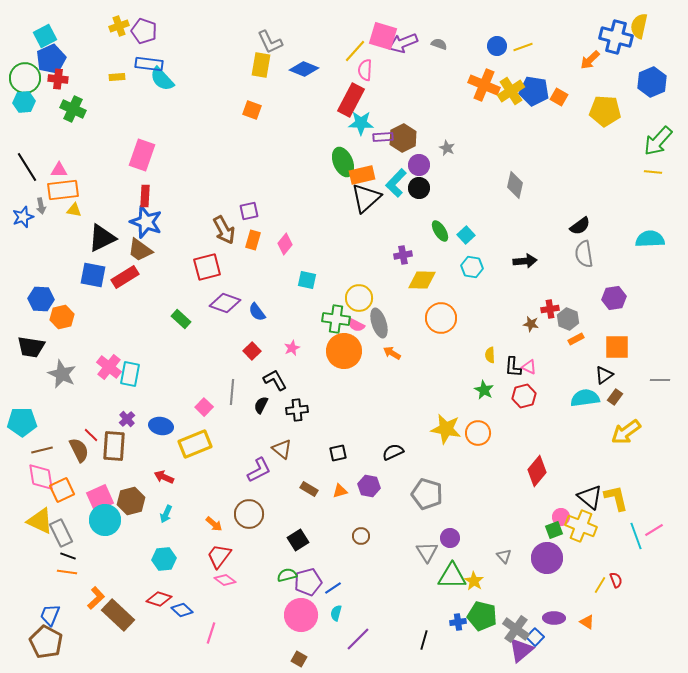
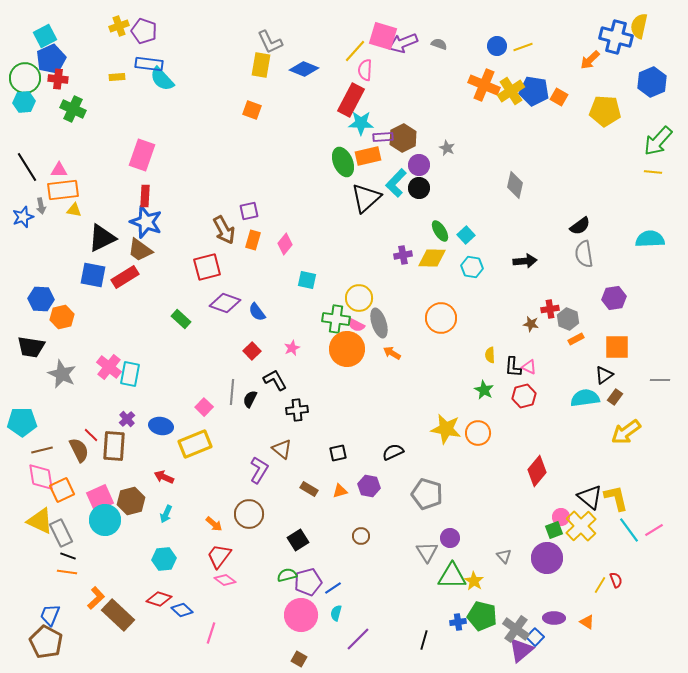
orange rectangle at (362, 175): moved 6 px right, 19 px up
yellow diamond at (422, 280): moved 10 px right, 22 px up
orange circle at (344, 351): moved 3 px right, 2 px up
black semicircle at (261, 405): moved 11 px left, 6 px up
purple L-shape at (259, 470): rotated 32 degrees counterclockwise
yellow cross at (581, 526): rotated 24 degrees clockwise
cyan line at (636, 536): moved 7 px left, 6 px up; rotated 16 degrees counterclockwise
